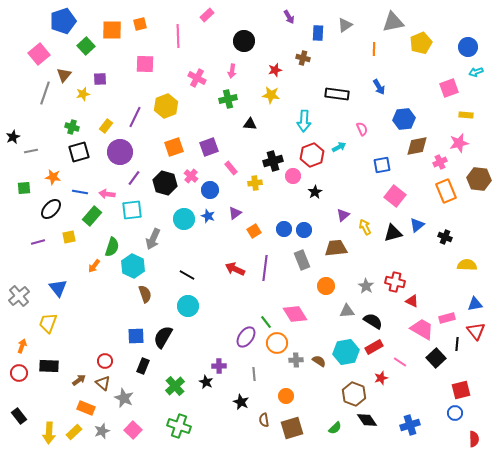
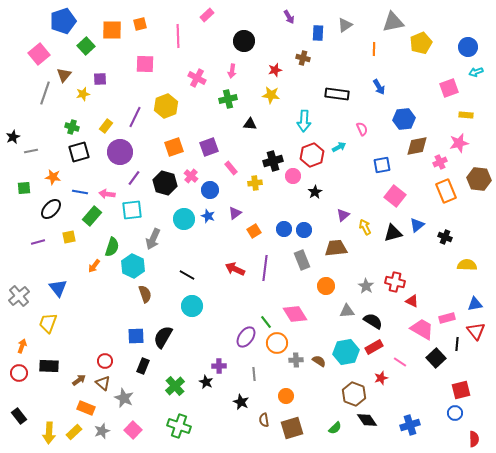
cyan circle at (188, 306): moved 4 px right
